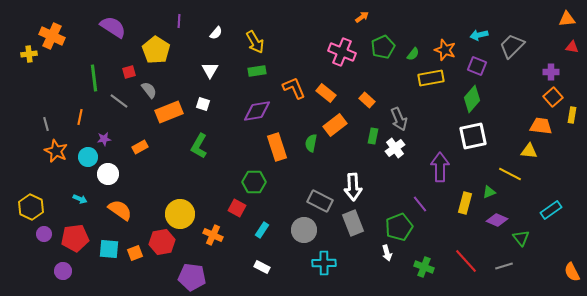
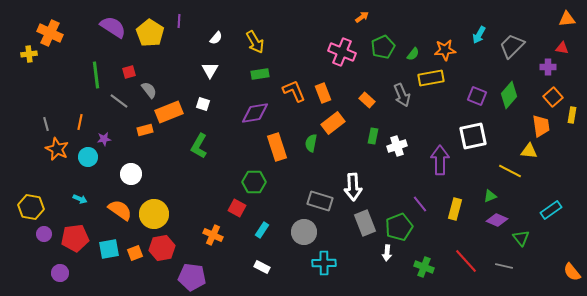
white semicircle at (216, 33): moved 5 px down
cyan arrow at (479, 35): rotated 48 degrees counterclockwise
orange cross at (52, 36): moved 2 px left, 3 px up
red triangle at (572, 47): moved 10 px left, 1 px down
yellow pentagon at (156, 50): moved 6 px left, 17 px up
orange star at (445, 50): rotated 25 degrees counterclockwise
purple square at (477, 66): moved 30 px down
green rectangle at (257, 71): moved 3 px right, 3 px down
purple cross at (551, 72): moved 3 px left, 5 px up
green line at (94, 78): moved 2 px right, 3 px up
orange L-shape at (294, 88): moved 3 px down
orange rectangle at (326, 93): moved 3 px left; rotated 30 degrees clockwise
green diamond at (472, 99): moved 37 px right, 4 px up
purple diamond at (257, 111): moved 2 px left, 2 px down
orange line at (80, 117): moved 5 px down
gray arrow at (399, 119): moved 3 px right, 24 px up
orange rectangle at (335, 125): moved 2 px left, 2 px up
orange trapezoid at (541, 126): rotated 75 degrees clockwise
orange rectangle at (140, 147): moved 5 px right, 17 px up; rotated 14 degrees clockwise
white cross at (395, 148): moved 2 px right, 2 px up; rotated 18 degrees clockwise
orange star at (56, 151): moved 1 px right, 2 px up
purple arrow at (440, 167): moved 7 px up
white circle at (108, 174): moved 23 px right
yellow line at (510, 174): moved 3 px up
green triangle at (489, 192): moved 1 px right, 4 px down
gray rectangle at (320, 201): rotated 10 degrees counterclockwise
yellow rectangle at (465, 203): moved 10 px left, 6 px down
yellow hexagon at (31, 207): rotated 15 degrees counterclockwise
yellow circle at (180, 214): moved 26 px left
gray rectangle at (353, 223): moved 12 px right
gray circle at (304, 230): moved 2 px down
red hexagon at (162, 242): moved 6 px down
cyan square at (109, 249): rotated 15 degrees counterclockwise
white arrow at (387, 253): rotated 21 degrees clockwise
gray line at (504, 266): rotated 30 degrees clockwise
purple circle at (63, 271): moved 3 px left, 2 px down
orange semicircle at (572, 272): rotated 12 degrees counterclockwise
